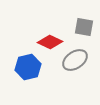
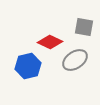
blue hexagon: moved 1 px up
